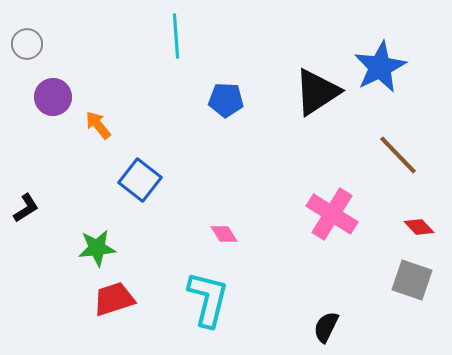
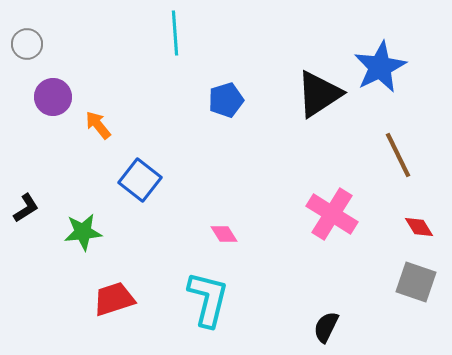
cyan line: moved 1 px left, 3 px up
black triangle: moved 2 px right, 2 px down
blue pentagon: rotated 20 degrees counterclockwise
brown line: rotated 18 degrees clockwise
red diamond: rotated 12 degrees clockwise
green star: moved 14 px left, 16 px up
gray square: moved 4 px right, 2 px down
